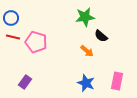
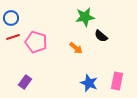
red line: rotated 32 degrees counterclockwise
orange arrow: moved 11 px left, 3 px up
blue star: moved 3 px right
